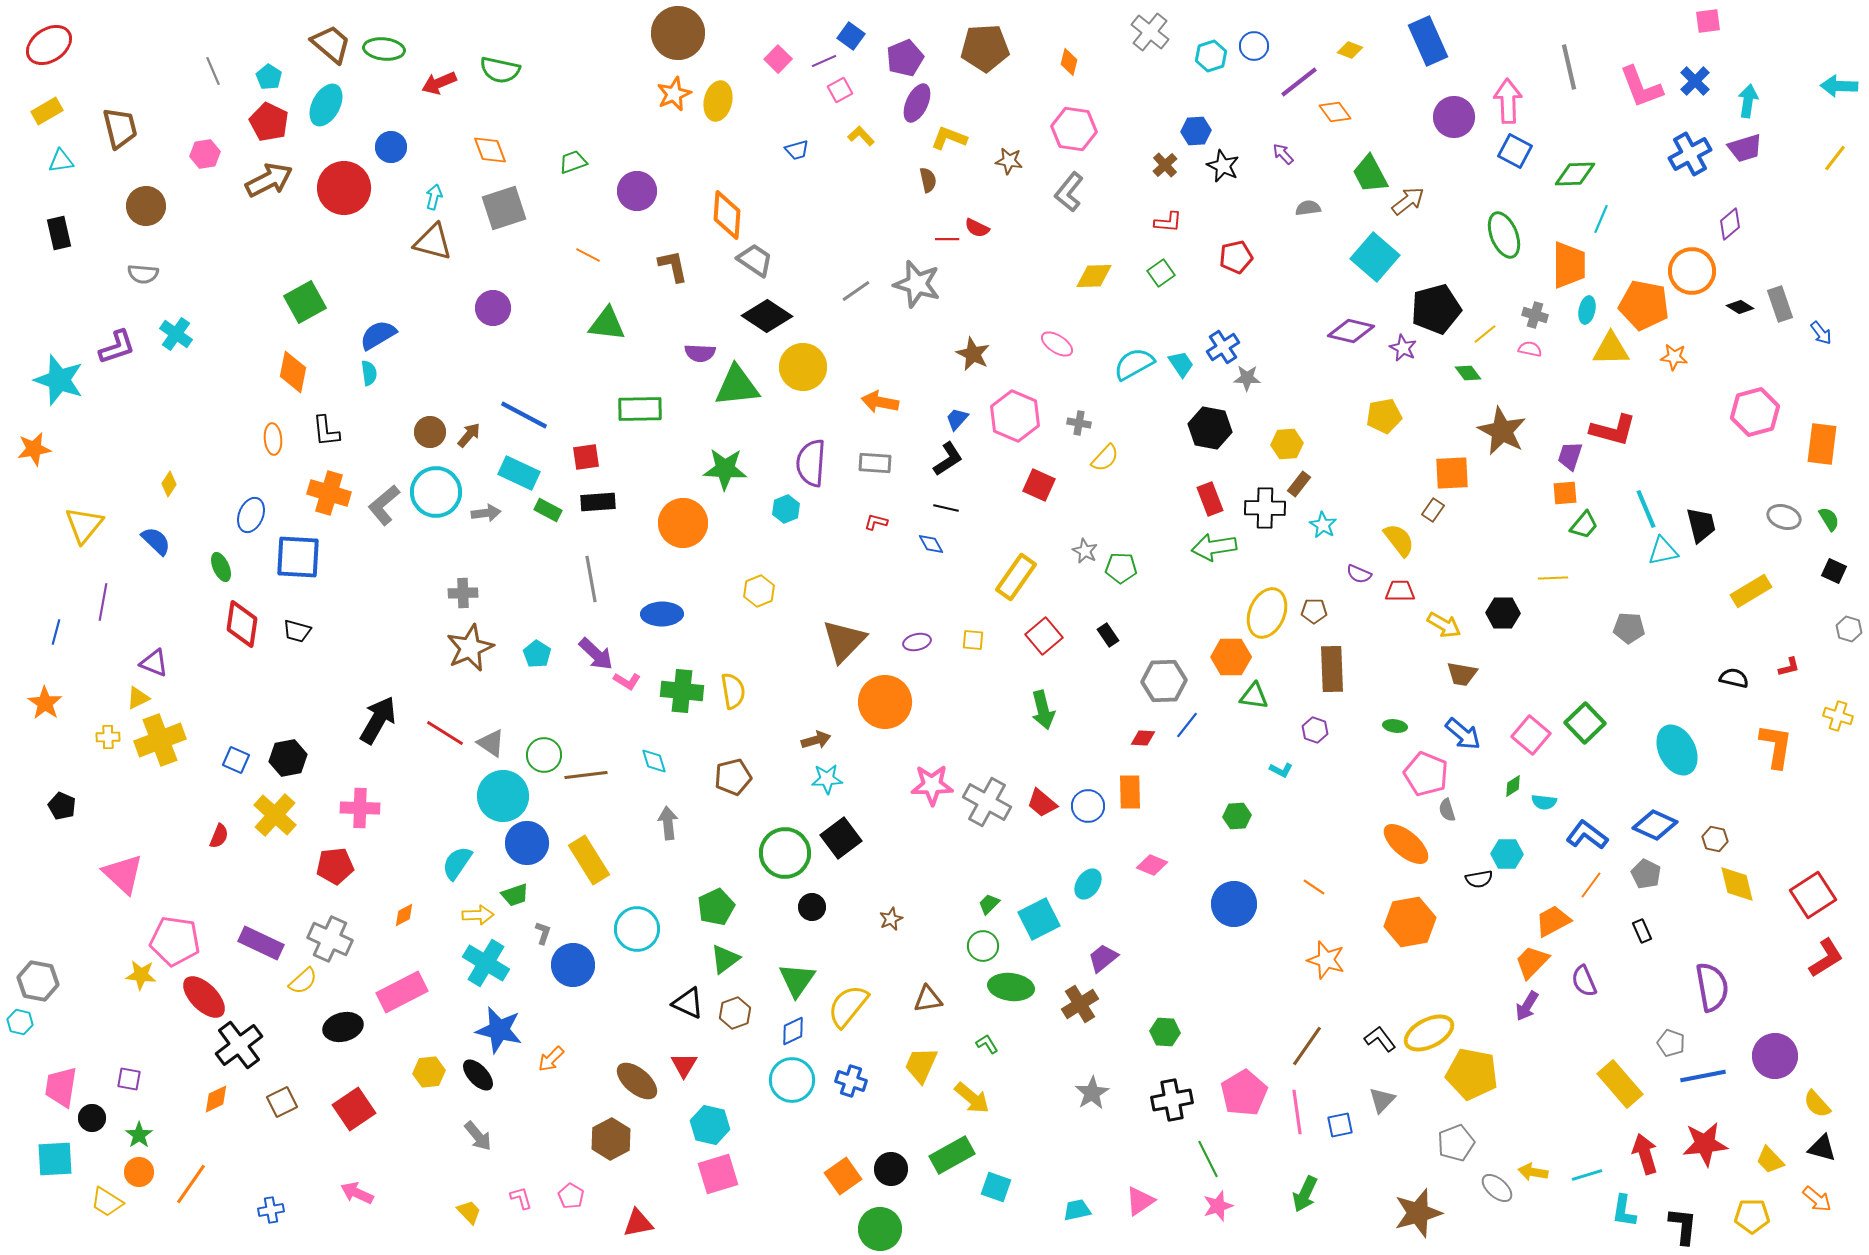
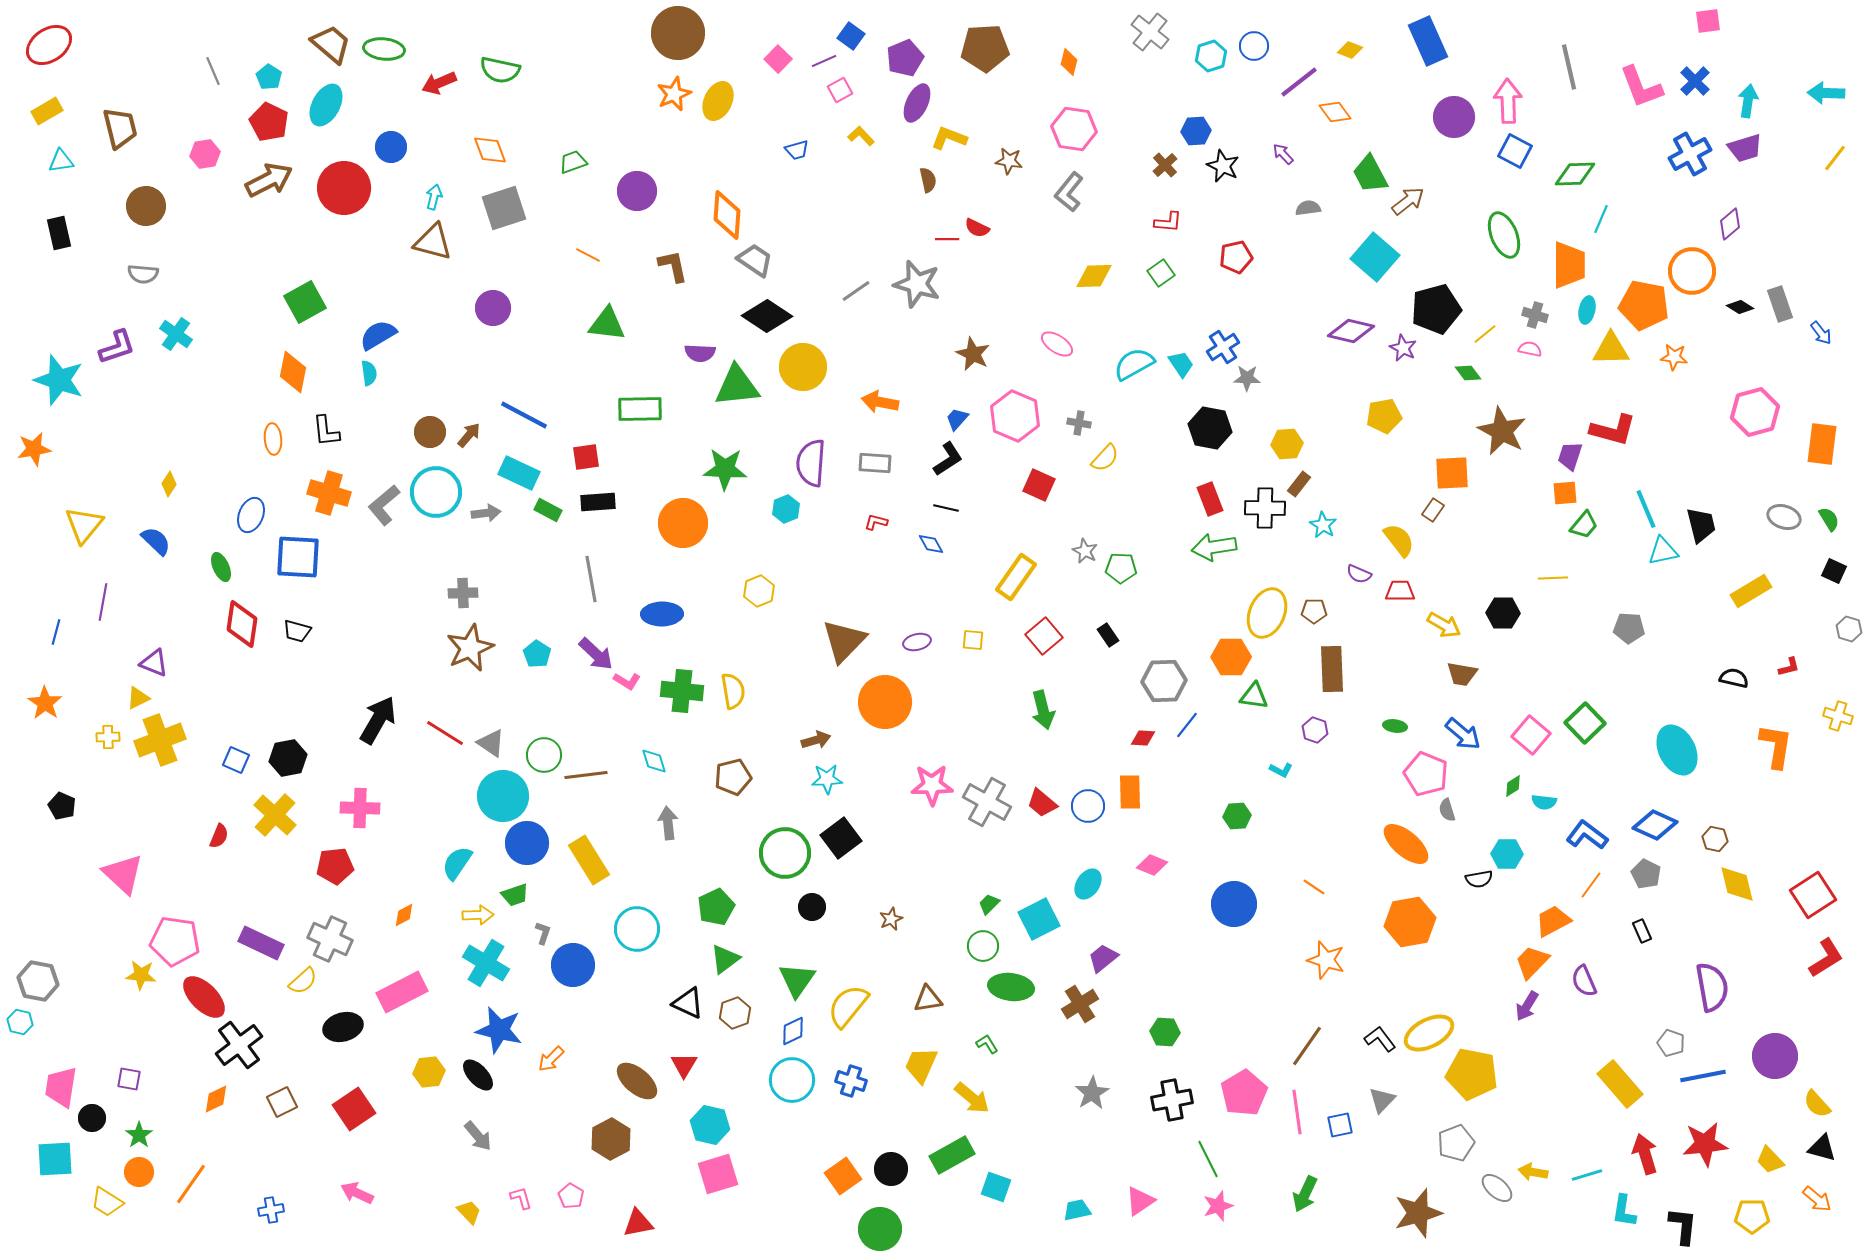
cyan arrow at (1839, 86): moved 13 px left, 7 px down
yellow ellipse at (718, 101): rotated 12 degrees clockwise
